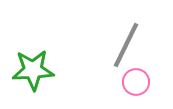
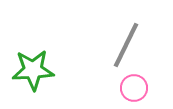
pink circle: moved 2 px left, 6 px down
